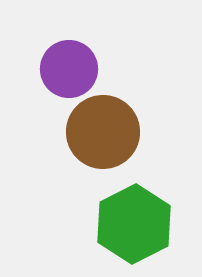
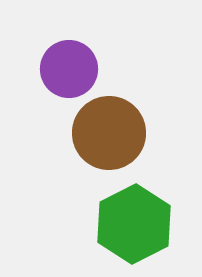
brown circle: moved 6 px right, 1 px down
